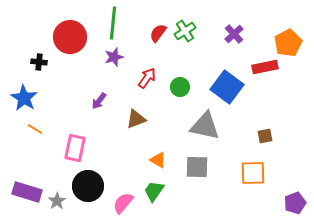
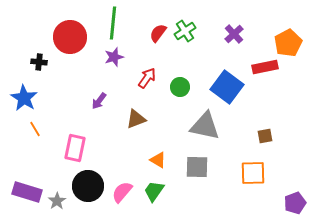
orange line: rotated 28 degrees clockwise
pink semicircle: moved 1 px left, 11 px up
